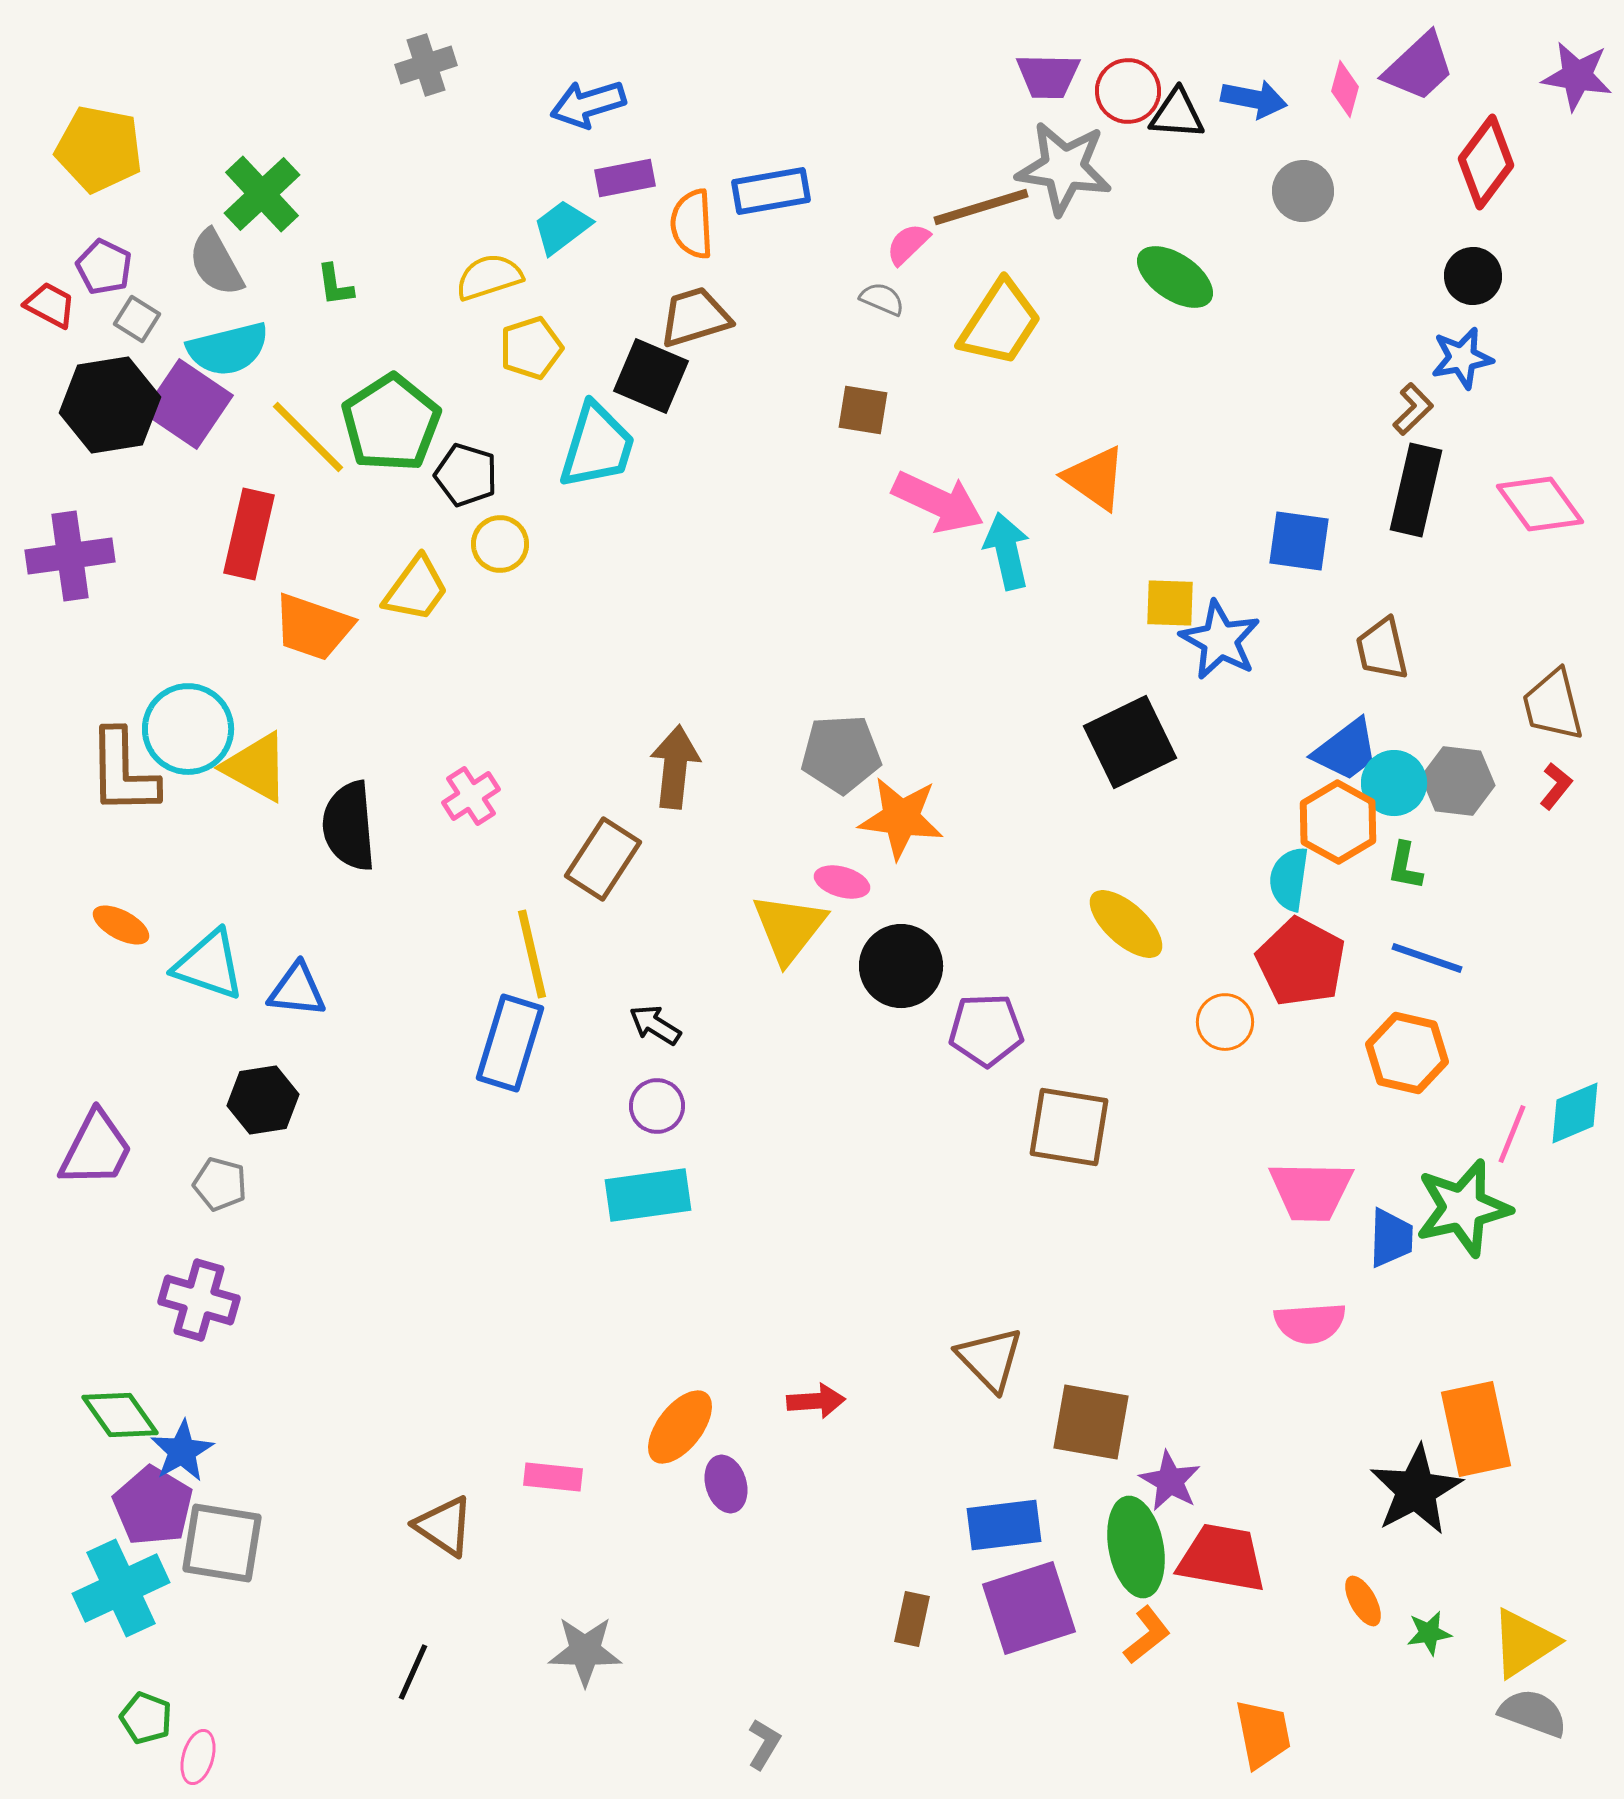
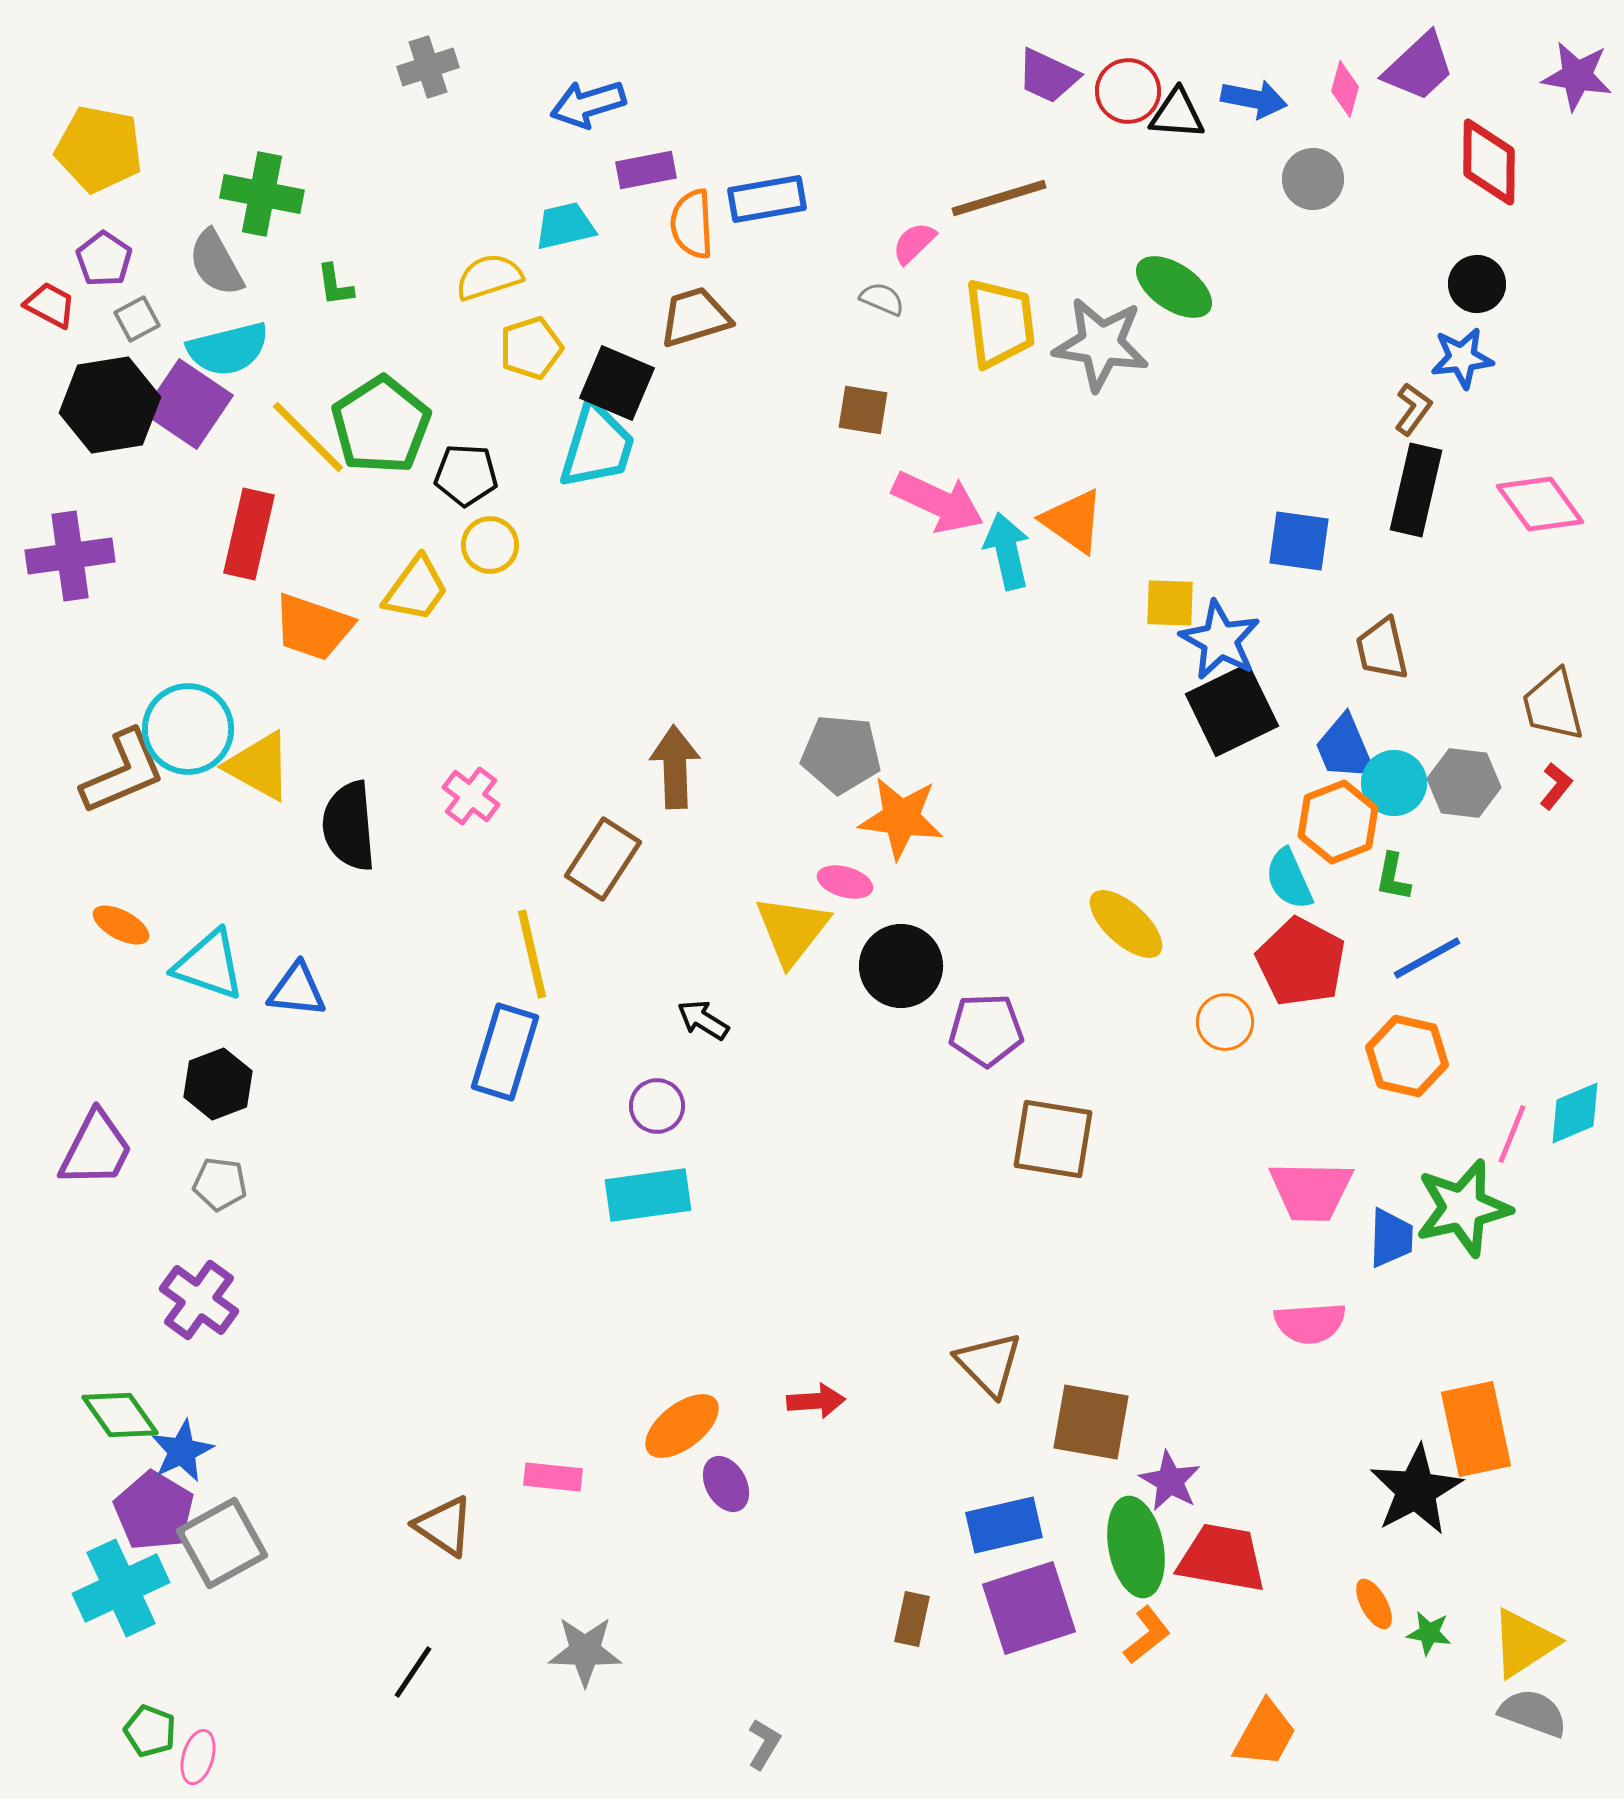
gray cross at (426, 65): moved 2 px right, 2 px down
purple trapezoid at (1048, 76): rotated 24 degrees clockwise
red diamond at (1486, 162): moved 3 px right; rotated 36 degrees counterclockwise
gray star at (1064, 168): moved 37 px right, 176 px down
purple rectangle at (625, 178): moved 21 px right, 8 px up
blue rectangle at (771, 191): moved 4 px left, 8 px down
gray circle at (1303, 191): moved 10 px right, 12 px up
green cross at (262, 194): rotated 36 degrees counterclockwise
brown line at (981, 207): moved 18 px right, 9 px up
cyan trapezoid at (562, 227): moved 3 px right, 1 px up; rotated 24 degrees clockwise
pink semicircle at (908, 244): moved 6 px right, 1 px up
purple pentagon at (104, 267): moved 8 px up; rotated 8 degrees clockwise
black circle at (1473, 276): moved 4 px right, 8 px down
green ellipse at (1175, 277): moved 1 px left, 10 px down
gray square at (137, 319): rotated 30 degrees clockwise
yellow trapezoid at (1000, 323): rotated 40 degrees counterclockwise
blue star at (1462, 358): rotated 4 degrees clockwise
black square at (651, 376): moved 34 px left, 7 px down
brown L-shape at (1413, 409): rotated 10 degrees counterclockwise
green pentagon at (391, 423): moved 10 px left, 2 px down
black pentagon at (466, 475): rotated 14 degrees counterclockwise
orange triangle at (1095, 478): moved 22 px left, 43 px down
yellow circle at (500, 544): moved 10 px left, 1 px down
black square at (1130, 742): moved 102 px right, 32 px up
blue trapezoid at (1346, 750): moved 1 px left, 2 px up; rotated 104 degrees clockwise
gray pentagon at (841, 754): rotated 8 degrees clockwise
yellow triangle at (256, 767): moved 3 px right, 1 px up
brown arrow at (675, 767): rotated 8 degrees counterclockwise
brown L-shape at (123, 772): rotated 112 degrees counterclockwise
gray hexagon at (1458, 781): moved 6 px right, 2 px down
pink cross at (471, 796): rotated 20 degrees counterclockwise
orange hexagon at (1338, 822): rotated 10 degrees clockwise
green L-shape at (1405, 866): moved 12 px left, 11 px down
cyan semicircle at (1289, 879): rotated 32 degrees counterclockwise
pink ellipse at (842, 882): moved 3 px right
yellow triangle at (789, 928): moved 3 px right, 2 px down
blue line at (1427, 958): rotated 48 degrees counterclockwise
black arrow at (655, 1025): moved 48 px right, 5 px up
blue rectangle at (510, 1043): moved 5 px left, 9 px down
orange hexagon at (1407, 1053): moved 3 px down
black hexagon at (263, 1100): moved 45 px left, 16 px up; rotated 12 degrees counterclockwise
brown square at (1069, 1127): moved 16 px left, 12 px down
gray pentagon at (220, 1184): rotated 8 degrees counterclockwise
purple cross at (199, 1300): rotated 20 degrees clockwise
brown triangle at (990, 1359): moved 1 px left, 5 px down
orange ellipse at (680, 1427): moved 2 px right, 1 px up; rotated 14 degrees clockwise
blue star at (182, 1451): rotated 4 degrees clockwise
purple ellipse at (726, 1484): rotated 12 degrees counterclockwise
purple pentagon at (153, 1506): moved 1 px right, 5 px down
blue rectangle at (1004, 1525): rotated 6 degrees counterclockwise
gray square at (222, 1543): rotated 38 degrees counterclockwise
orange ellipse at (1363, 1601): moved 11 px right, 3 px down
green star at (1429, 1633): rotated 18 degrees clockwise
black line at (413, 1672): rotated 10 degrees clockwise
green pentagon at (146, 1718): moved 4 px right, 13 px down
orange trapezoid at (1263, 1734): moved 2 px right; rotated 40 degrees clockwise
